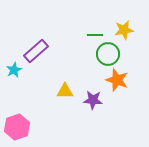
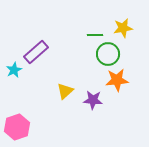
yellow star: moved 1 px left, 2 px up
purple rectangle: moved 1 px down
orange star: rotated 25 degrees counterclockwise
yellow triangle: rotated 42 degrees counterclockwise
